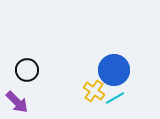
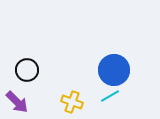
yellow cross: moved 22 px left, 11 px down; rotated 15 degrees counterclockwise
cyan line: moved 5 px left, 2 px up
